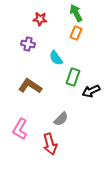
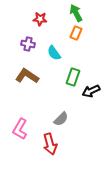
cyan semicircle: moved 2 px left, 5 px up
brown L-shape: moved 3 px left, 10 px up
